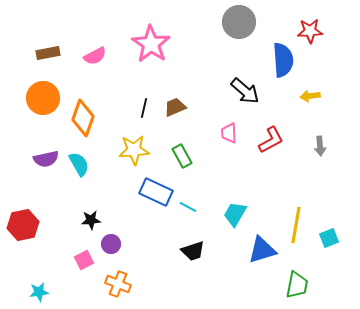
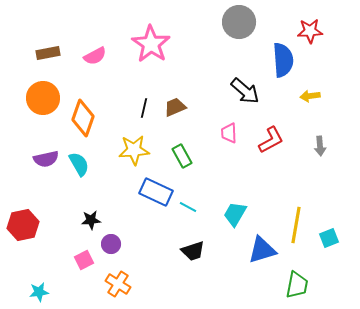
orange cross: rotated 10 degrees clockwise
